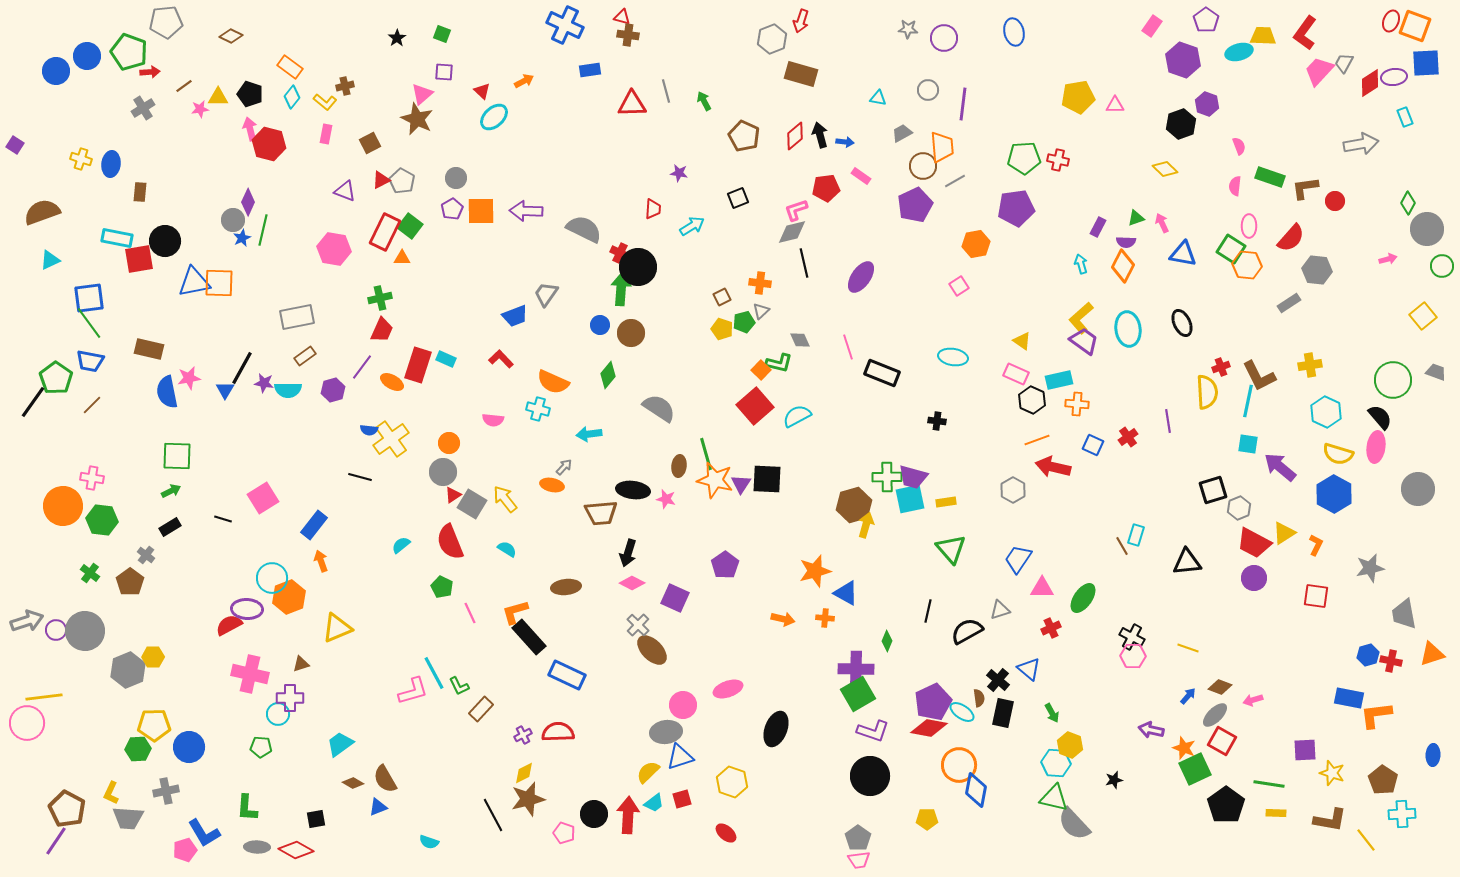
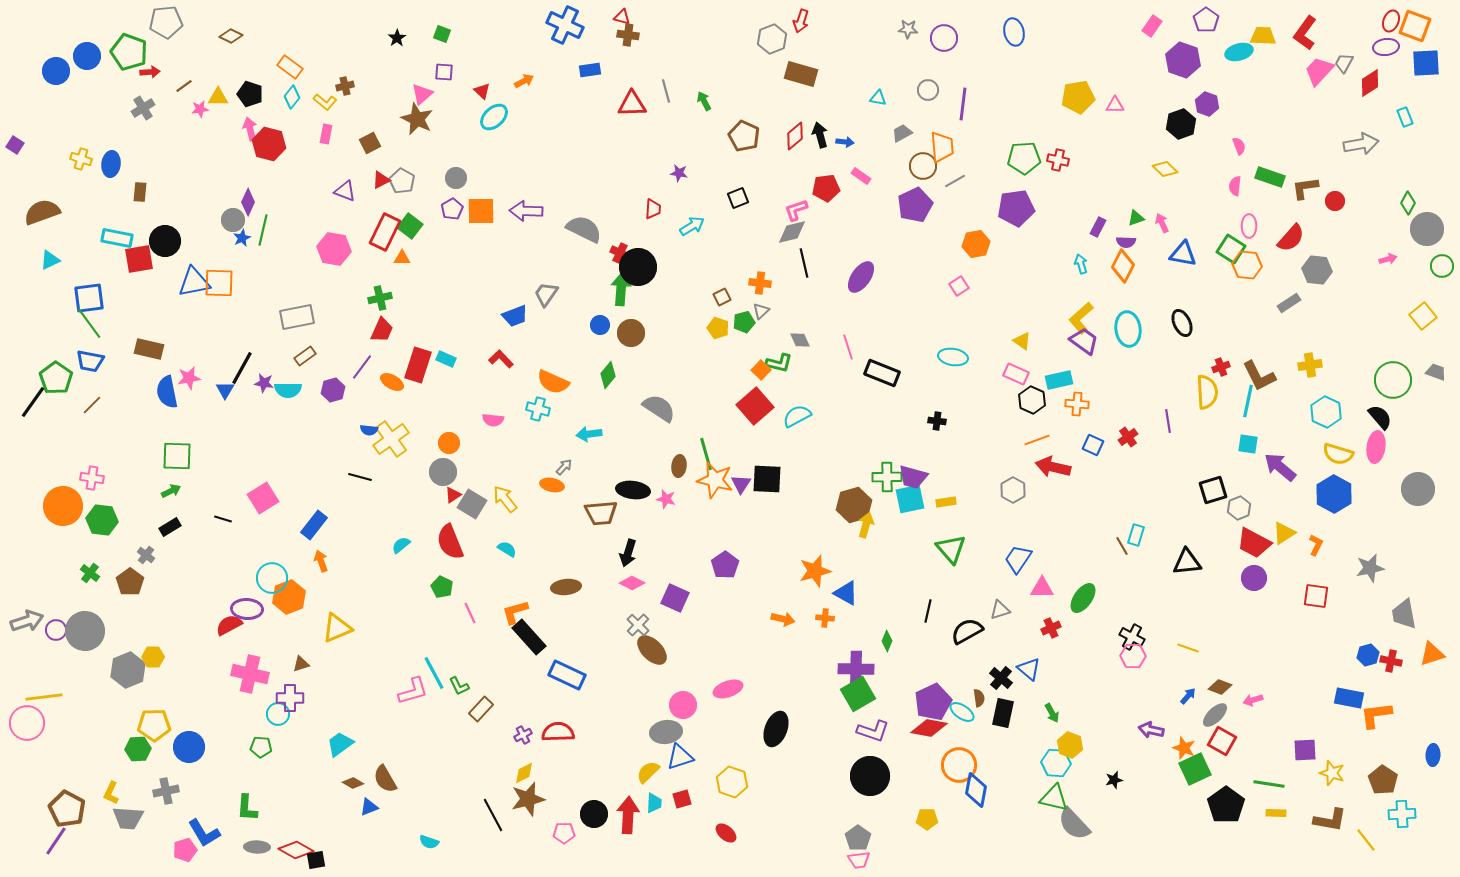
purple ellipse at (1394, 77): moved 8 px left, 30 px up
yellow pentagon at (722, 329): moved 4 px left, 1 px up
black cross at (998, 680): moved 3 px right, 2 px up
cyan trapezoid at (654, 803): rotated 50 degrees counterclockwise
blue triangle at (378, 807): moved 9 px left
black square at (316, 819): moved 41 px down
pink pentagon at (564, 833): rotated 20 degrees counterclockwise
